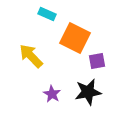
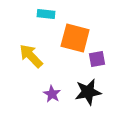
cyan rectangle: moved 1 px left; rotated 18 degrees counterclockwise
orange square: rotated 12 degrees counterclockwise
purple square: moved 2 px up
